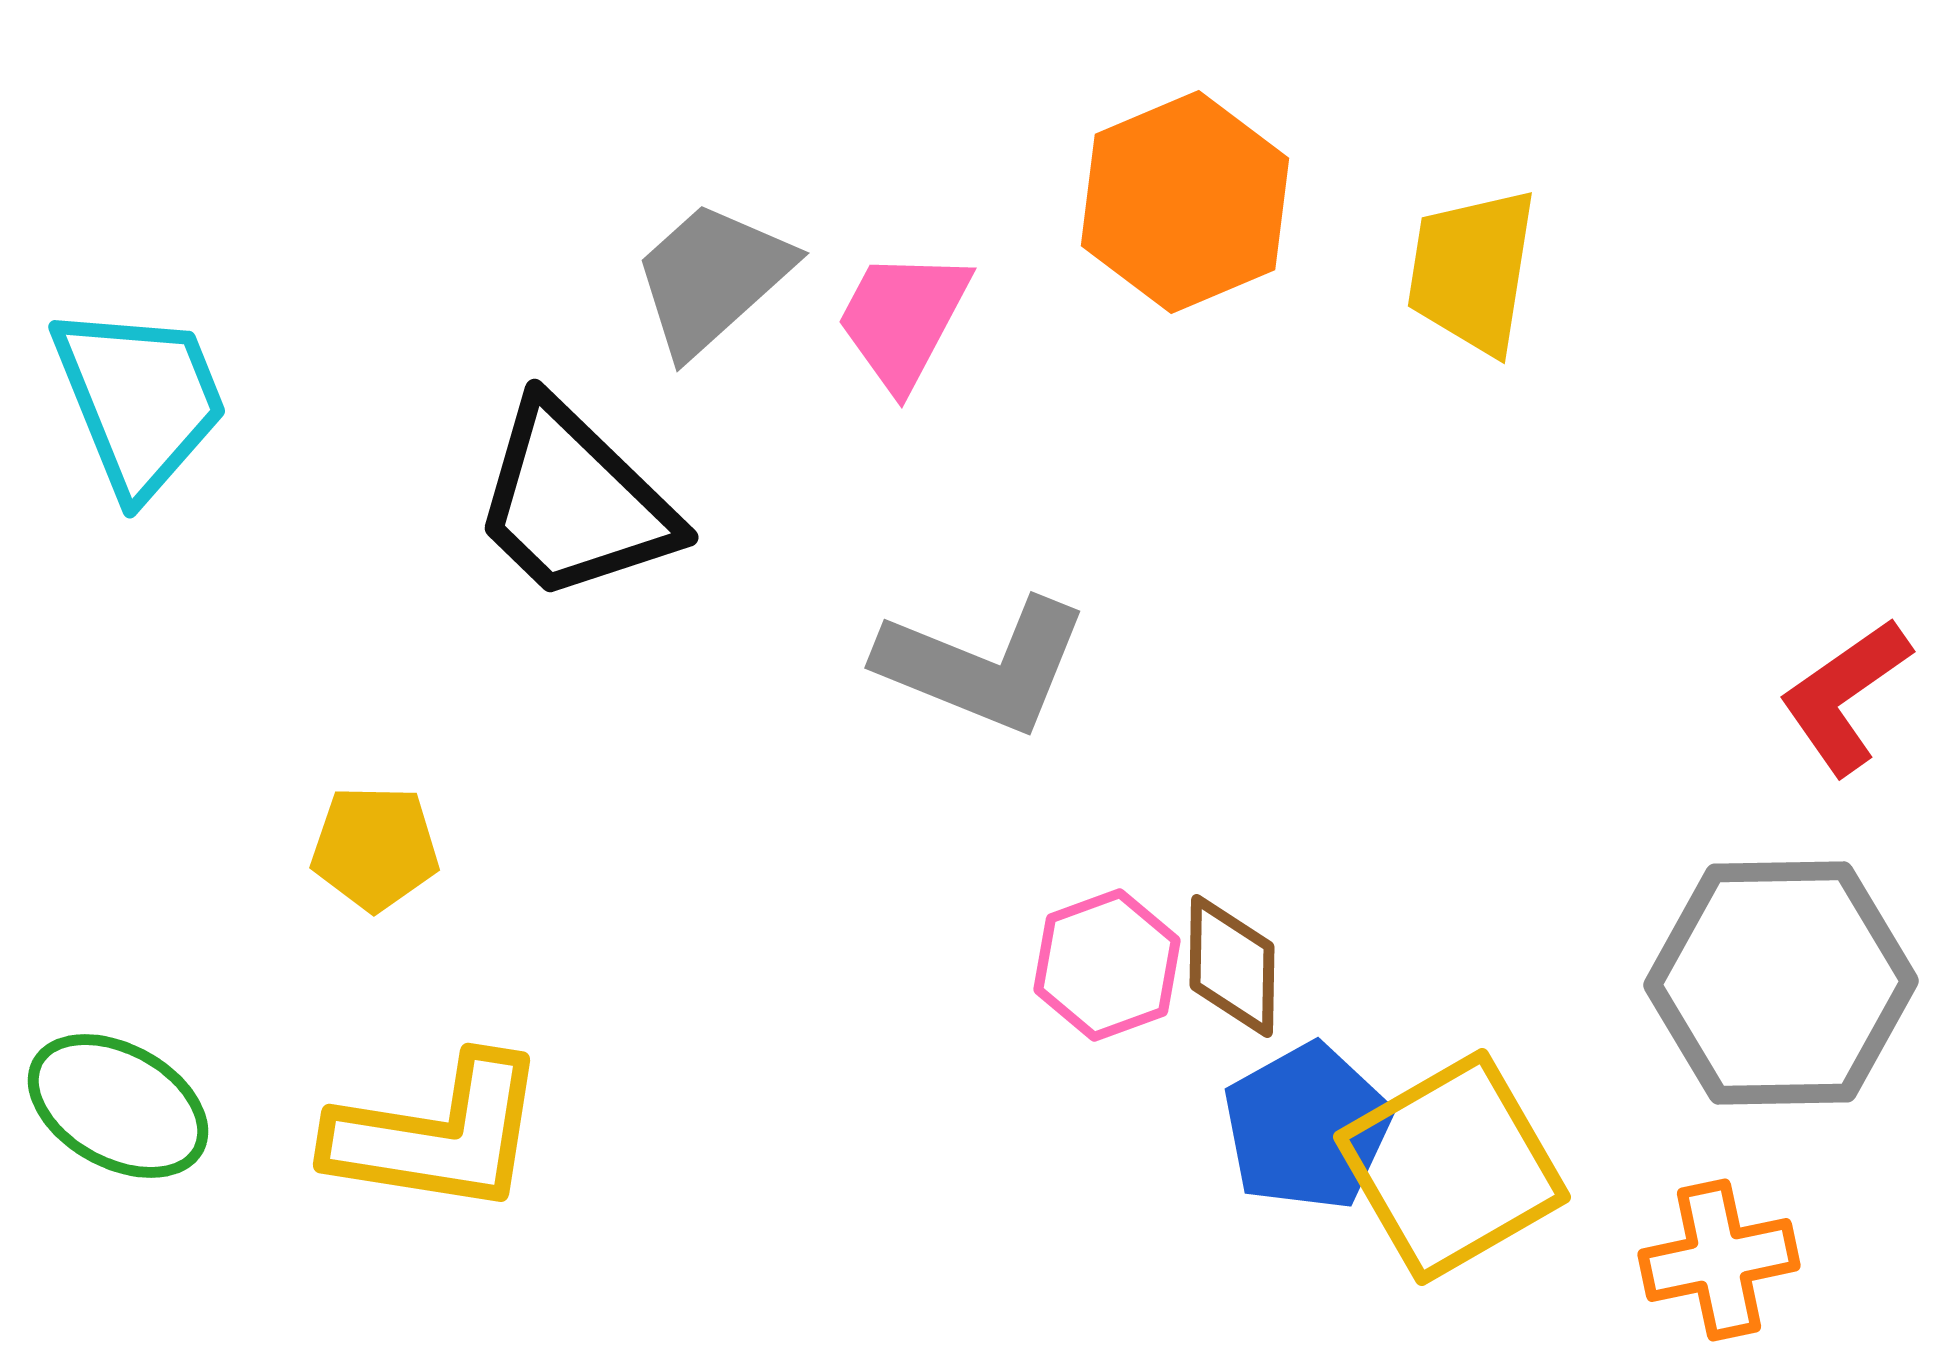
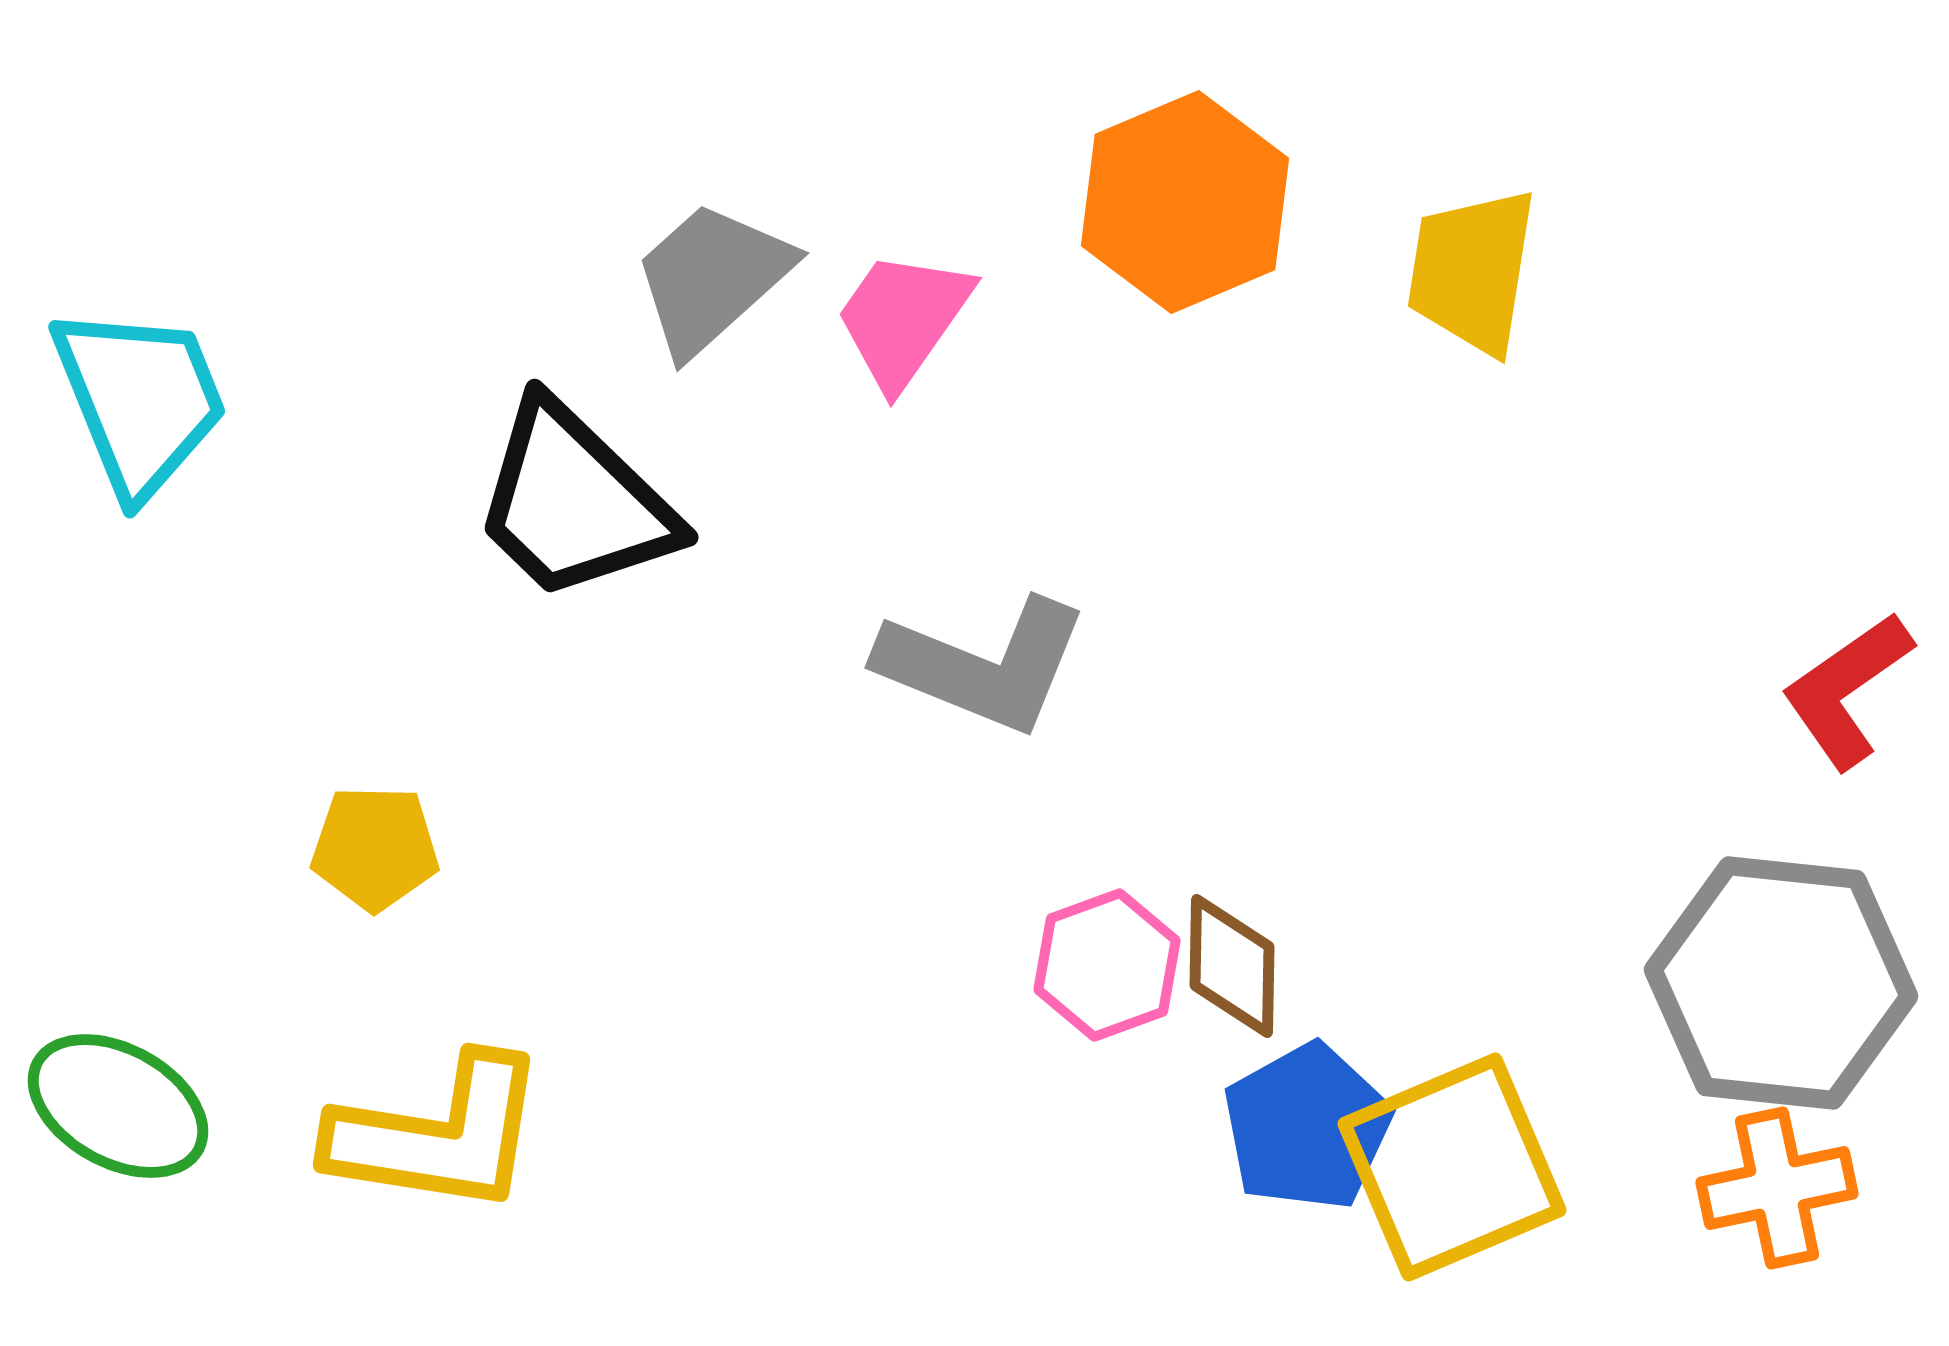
pink trapezoid: rotated 7 degrees clockwise
red L-shape: moved 2 px right, 6 px up
gray hexagon: rotated 7 degrees clockwise
yellow square: rotated 7 degrees clockwise
orange cross: moved 58 px right, 72 px up
